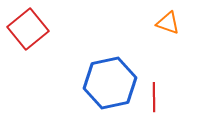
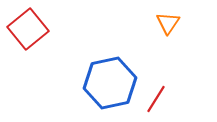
orange triangle: rotated 45 degrees clockwise
red line: moved 2 px right, 2 px down; rotated 32 degrees clockwise
